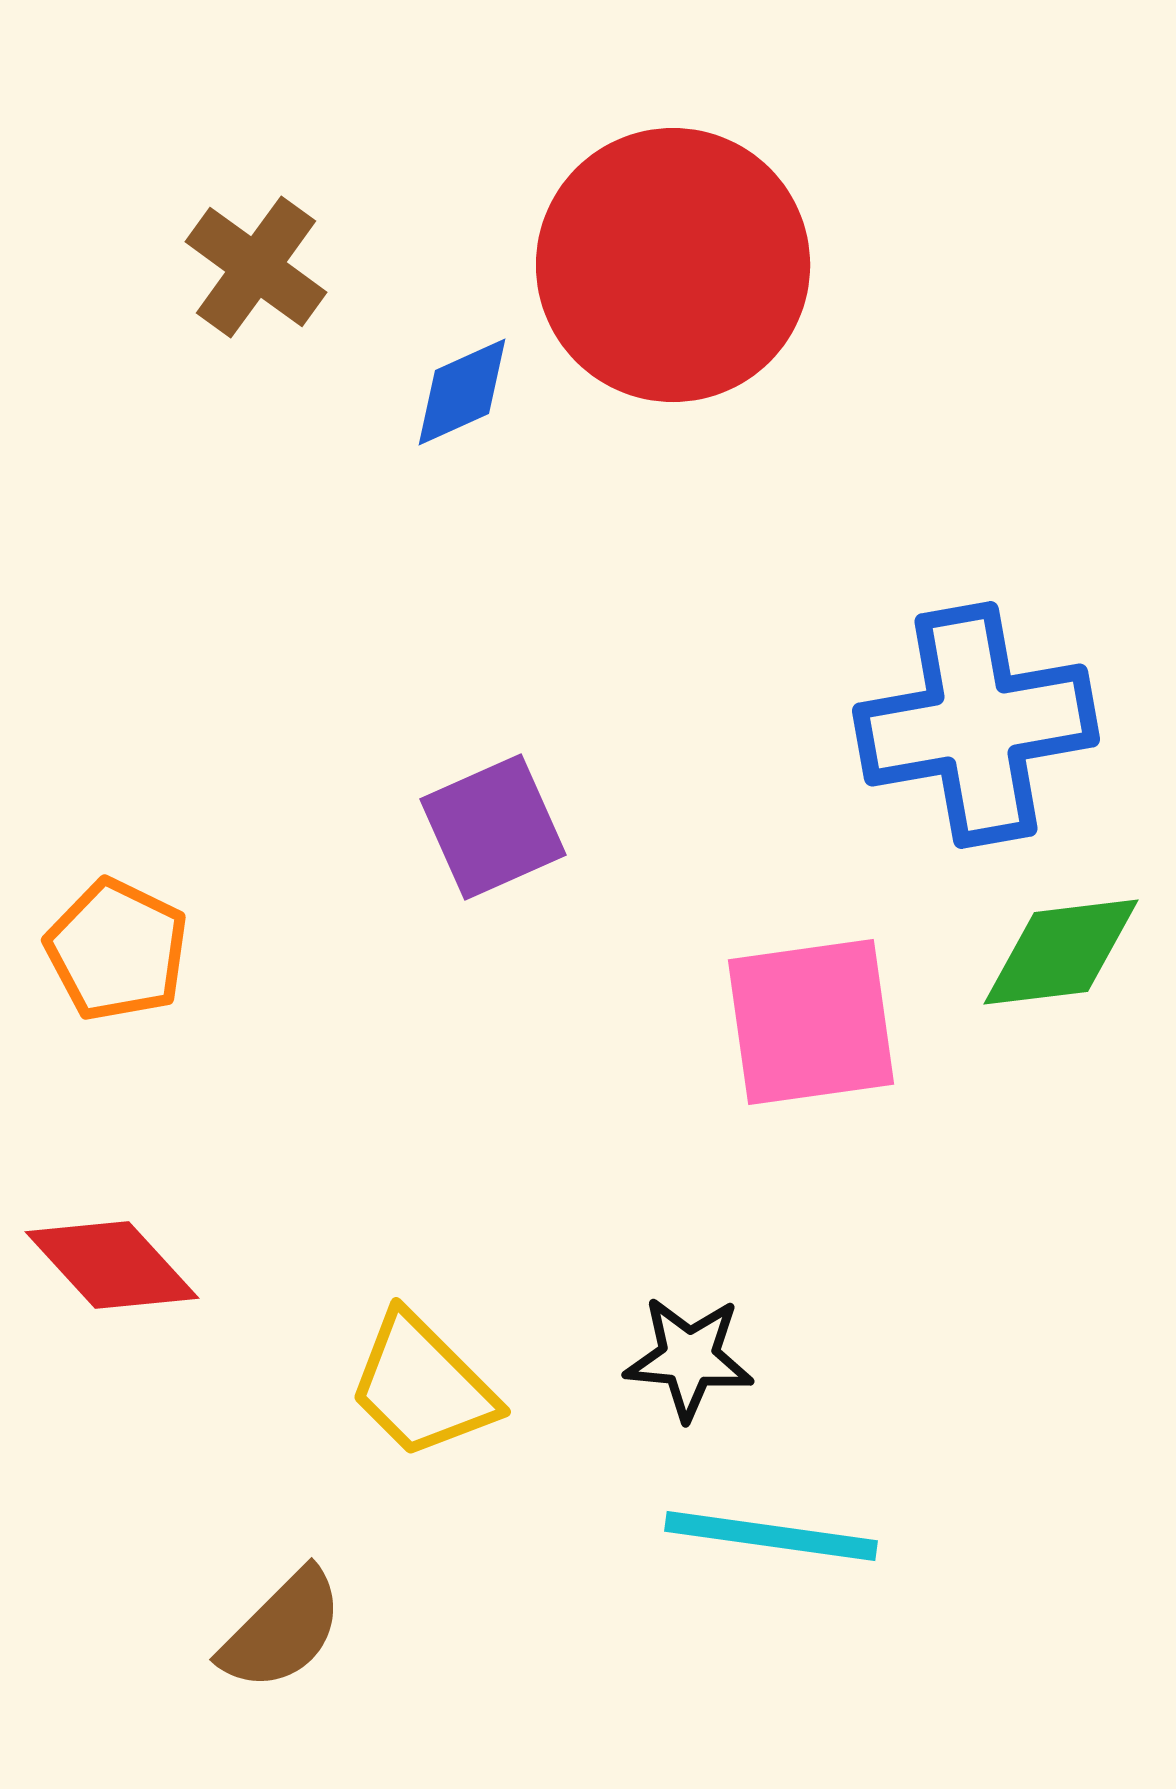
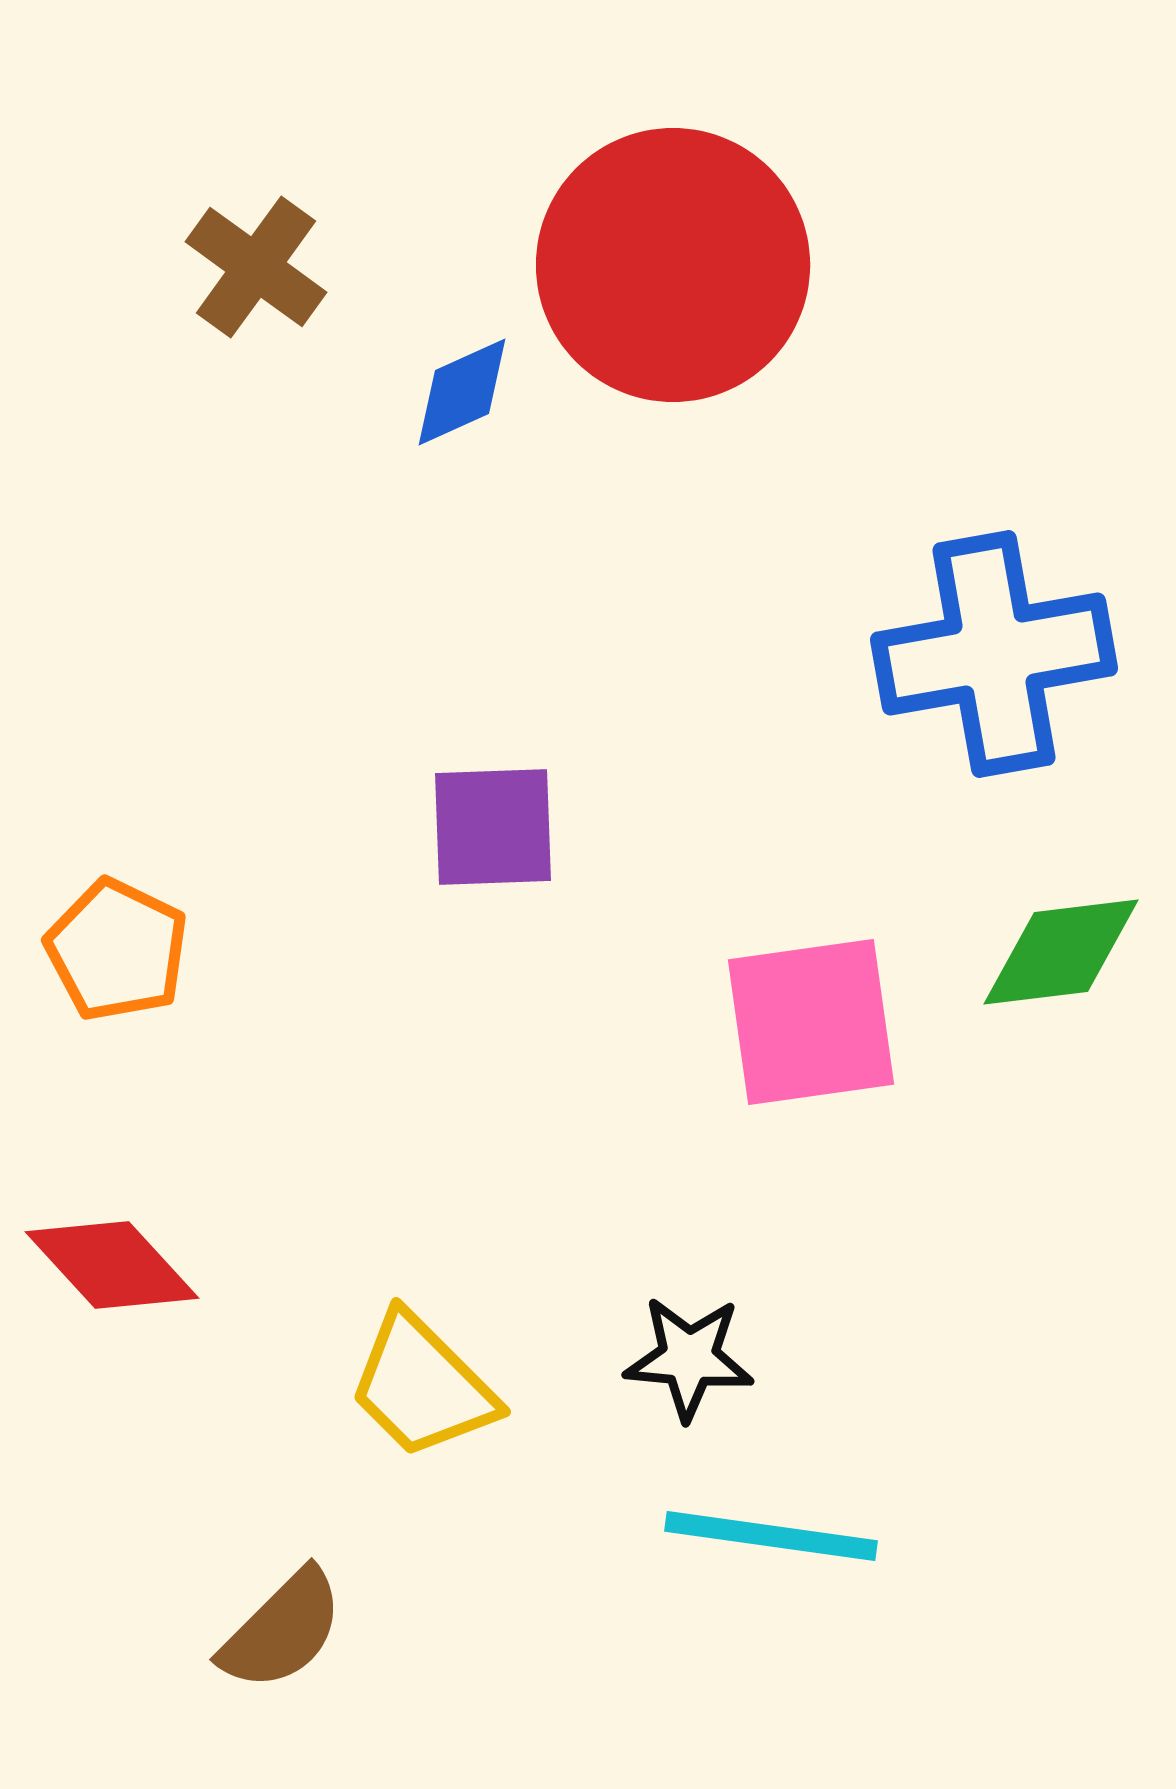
blue cross: moved 18 px right, 71 px up
purple square: rotated 22 degrees clockwise
